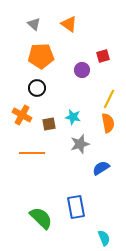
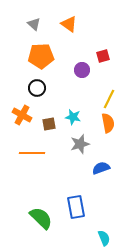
blue semicircle: rotated 12 degrees clockwise
